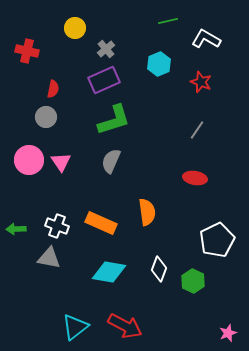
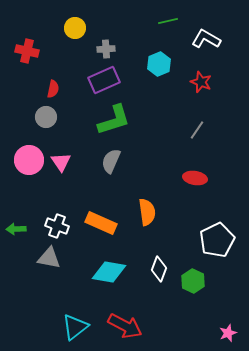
gray cross: rotated 36 degrees clockwise
